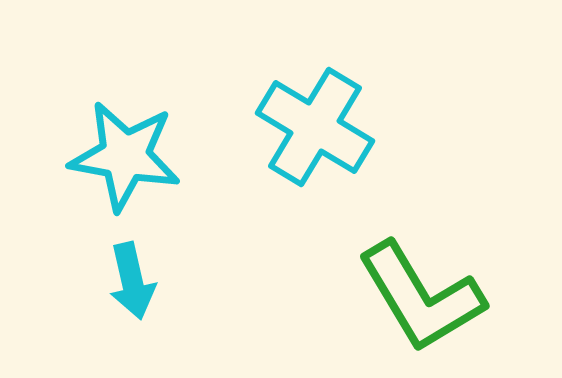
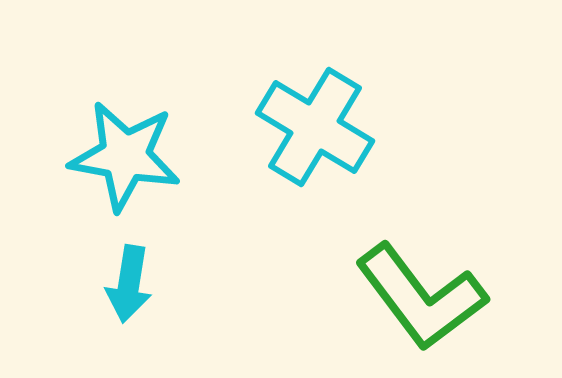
cyan arrow: moved 3 px left, 3 px down; rotated 22 degrees clockwise
green L-shape: rotated 6 degrees counterclockwise
